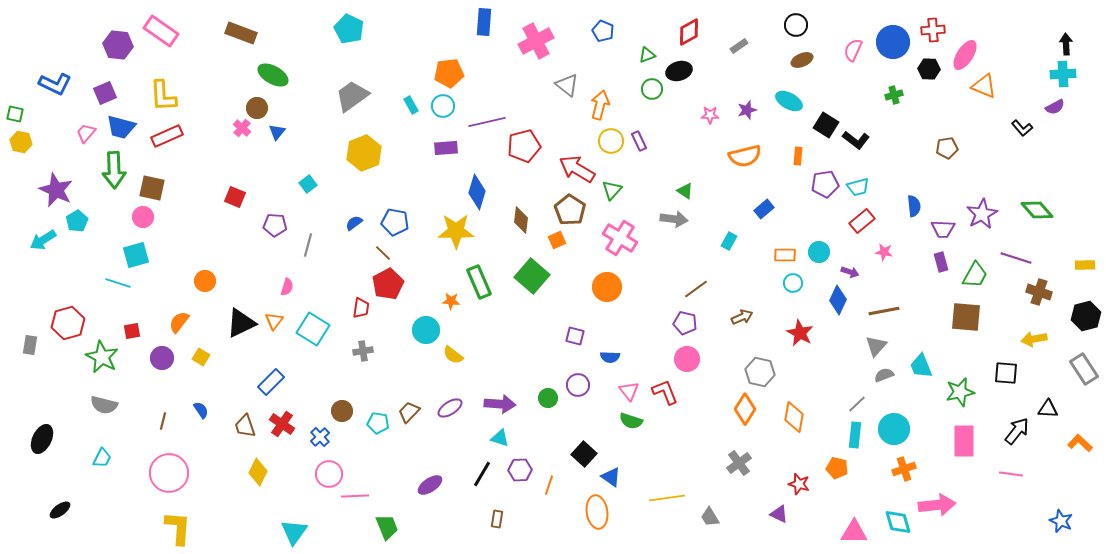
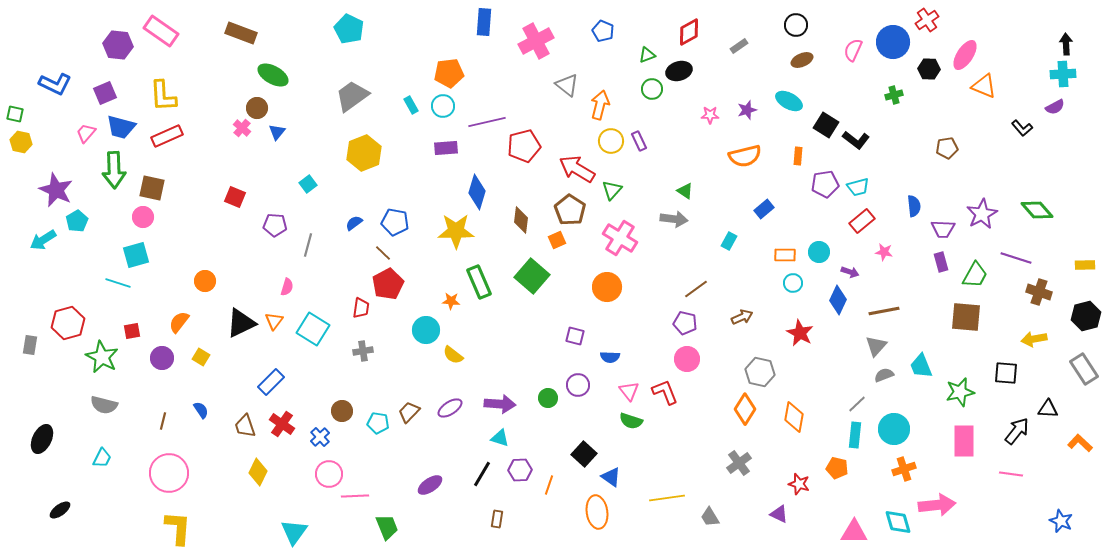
red cross at (933, 30): moved 6 px left, 10 px up; rotated 30 degrees counterclockwise
